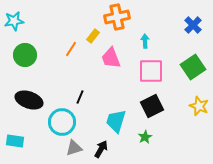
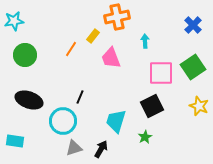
pink square: moved 10 px right, 2 px down
cyan circle: moved 1 px right, 1 px up
